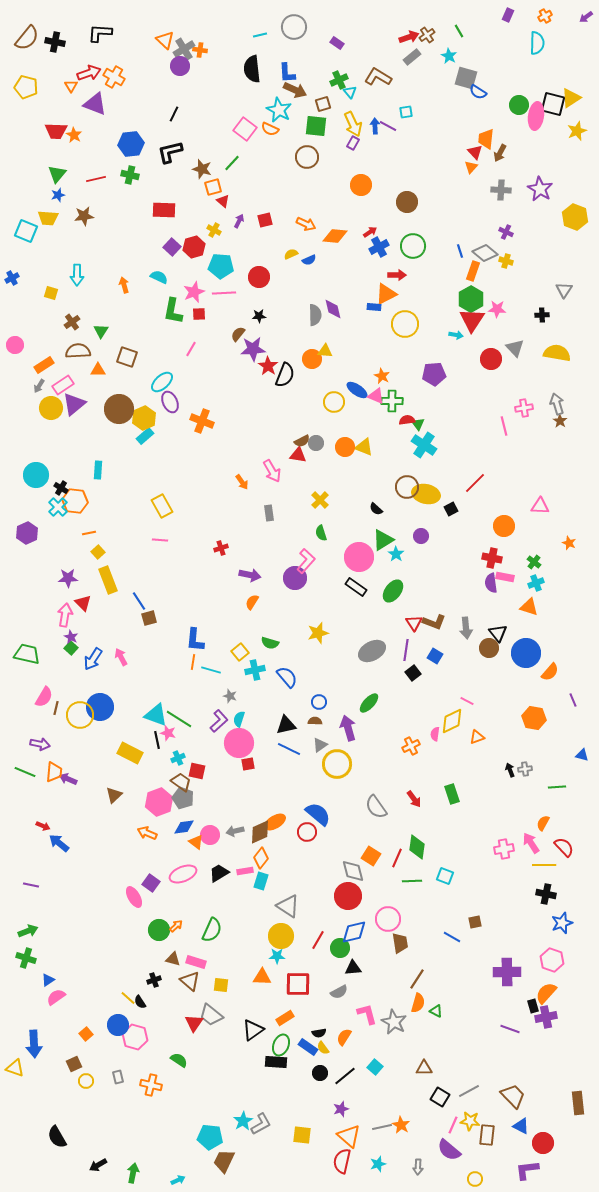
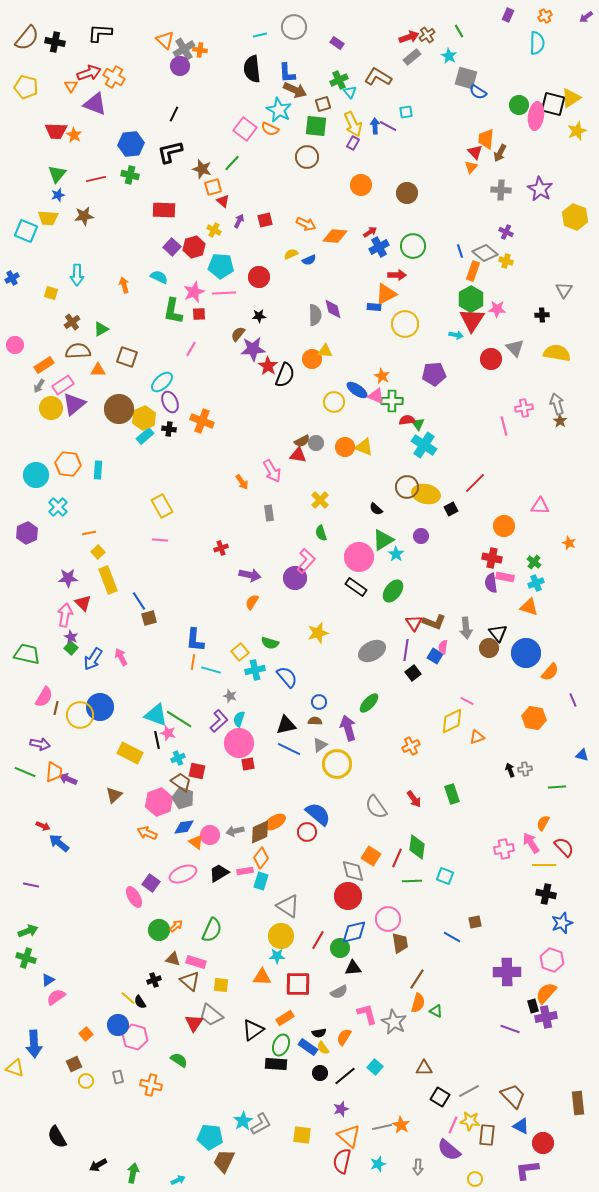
brown circle at (407, 202): moved 9 px up
green triangle at (101, 331): moved 2 px up; rotated 28 degrees clockwise
black cross at (61, 488): moved 108 px right, 59 px up; rotated 24 degrees counterclockwise
orange hexagon at (75, 501): moved 7 px left, 37 px up
pink semicircle at (435, 734): moved 8 px right, 87 px up
black rectangle at (276, 1062): moved 2 px down
